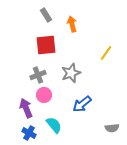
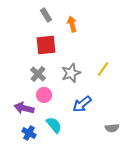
yellow line: moved 3 px left, 16 px down
gray cross: moved 1 px up; rotated 28 degrees counterclockwise
purple arrow: moved 2 px left; rotated 54 degrees counterclockwise
